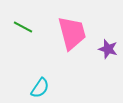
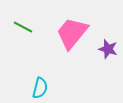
pink trapezoid: rotated 126 degrees counterclockwise
cyan semicircle: rotated 20 degrees counterclockwise
